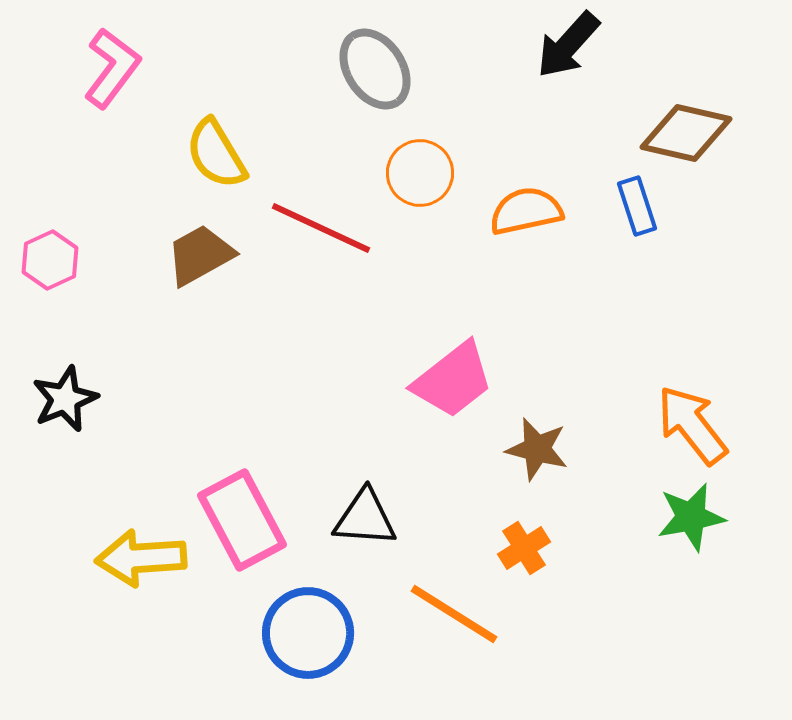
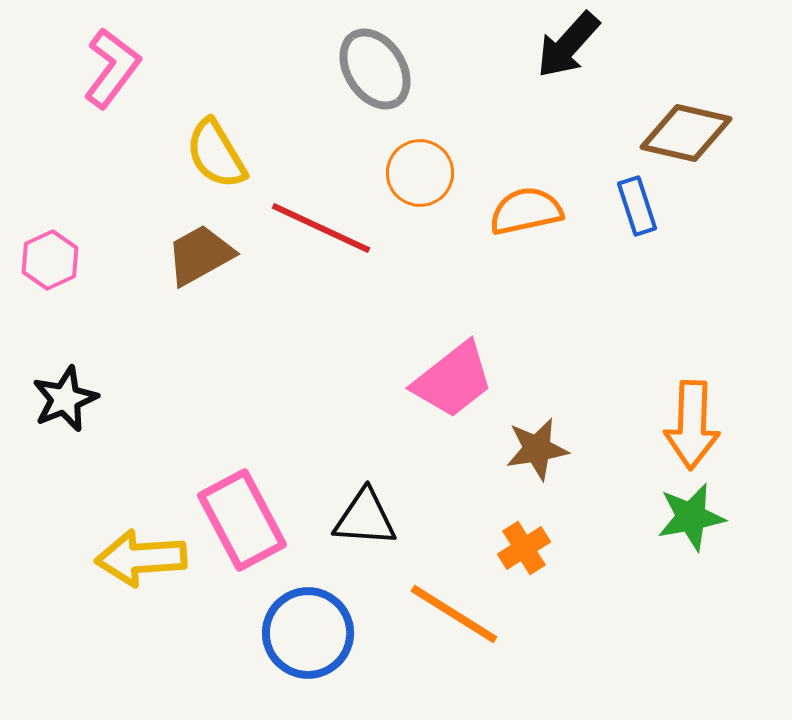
orange arrow: rotated 140 degrees counterclockwise
brown star: rotated 24 degrees counterclockwise
